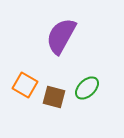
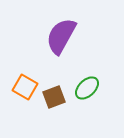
orange square: moved 2 px down
brown square: rotated 35 degrees counterclockwise
